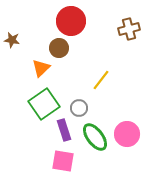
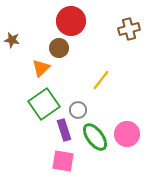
gray circle: moved 1 px left, 2 px down
